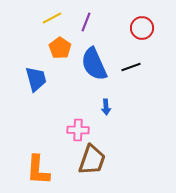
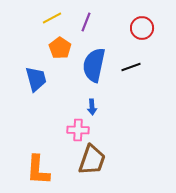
blue semicircle: moved 1 px down; rotated 36 degrees clockwise
blue arrow: moved 14 px left
